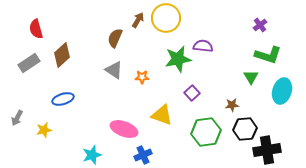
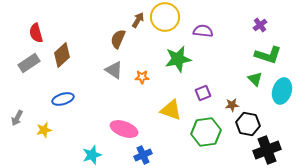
yellow circle: moved 1 px left, 1 px up
red semicircle: moved 4 px down
brown semicircle: moved 3 px right, 1 px down
purple semicircle: moved 15 px up
green triangle: moved 4 px right, 2 px down; rotated 14 degrees counterclockwise
purple square: moved 11 px right; rotated 21 degrees clockwise
yellow triangle: moved 9 px right, 5 px up
black hexagon: moved 3 px right, 5 px up; rotated 15 degrees clockwise
black cross: rotated 12 degrees counterclockwise
